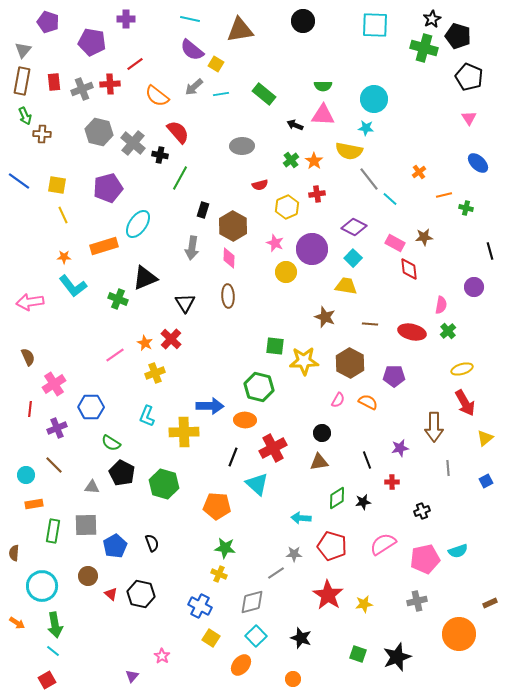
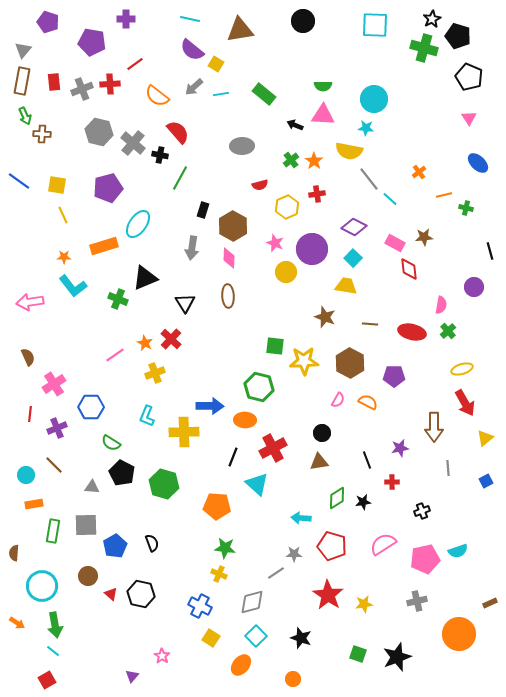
red line at (30, 409): moved 5 px down
